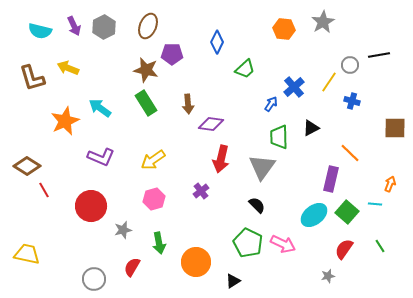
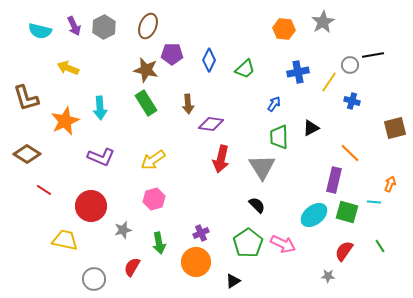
blue diamond at (217, 42): moved 8 px left, 18 px down
black line at (379, 55): moved 6 px left
brown L-shape at (32, 78): moved 6 px left, 20 px down
blue cross at (294, 87): moved 4 px right, 15 px up; rotated 30 degrees clockwise
blue arrow at (271, 104): moved 3 px right
cyan arrow at (100, 108): rotated 130 degrees counterclockwise
brown square at (395, 128): rotated 15 degrees counterclockwise
brown diamond at (27, 166): moved 12 px up
gray triangle at (262, 167): rotated 8 degrees counterclockwise
purple rectangle at (331, 179): moved 3 px right, 1 px down
red line at (44, 190): rotated 28 degrees counterclockwise
purple cross at (201, 191): moved 42 px down; rotated 14 degrees clockwise
cyan line at (375, 204): moved 1 px left, 2 px up
green square at (347, 212): rotated 25 degrees counterclockwise
green pentagon at (248, 243): rotated 12 degrees clockwise
red semicircle at (344, 249): moved 2 px down
yellow trapezoid at (27, 254): moved 38 px right, 14 px up
gray star at (328, 276): rotated 16 degrees clockwise
